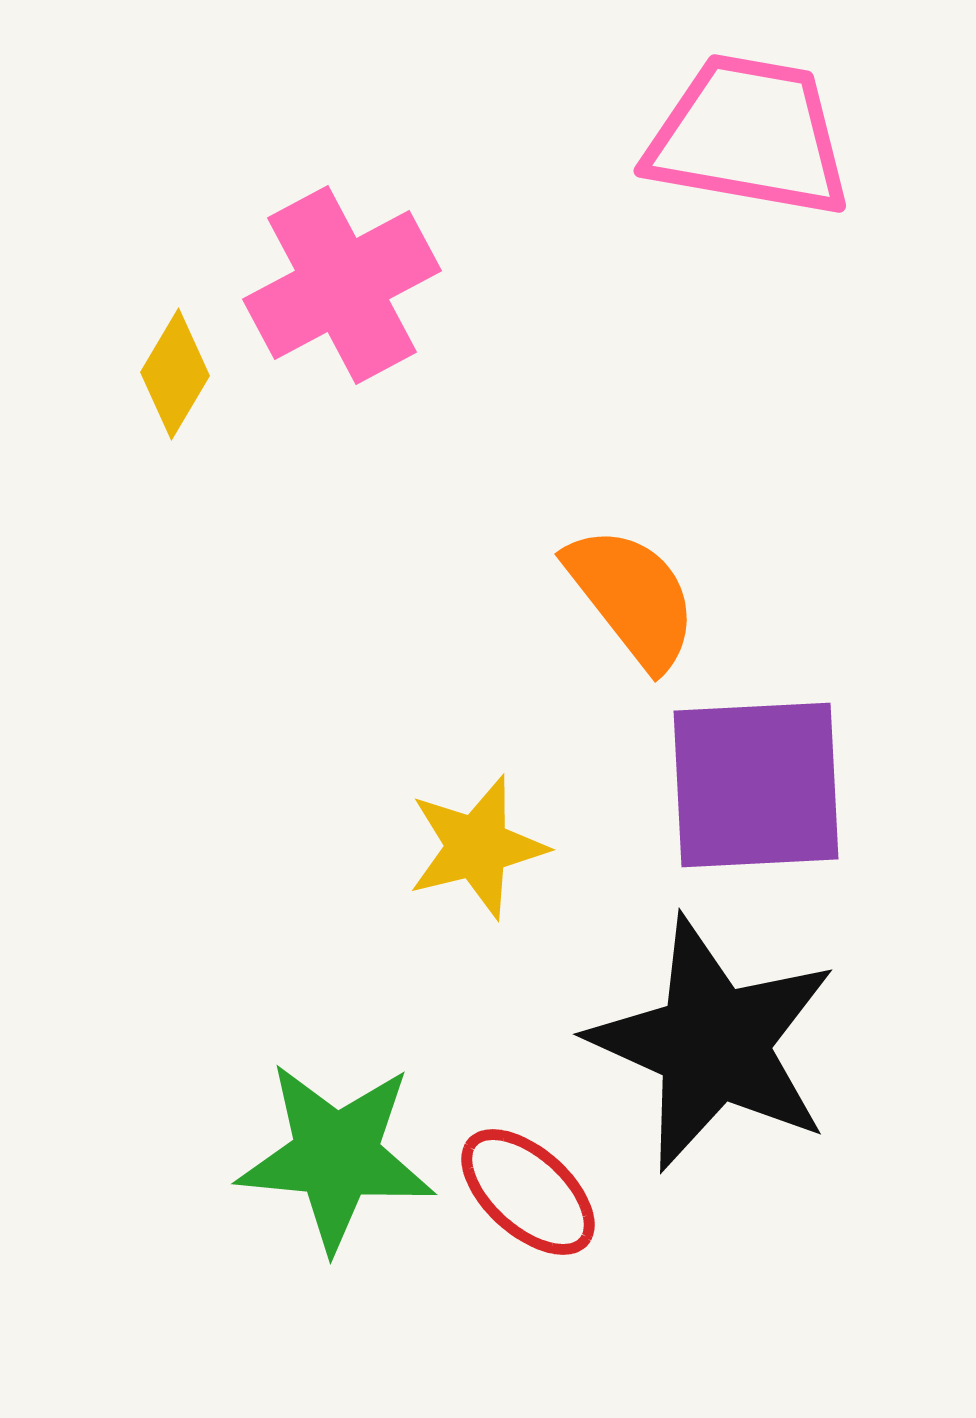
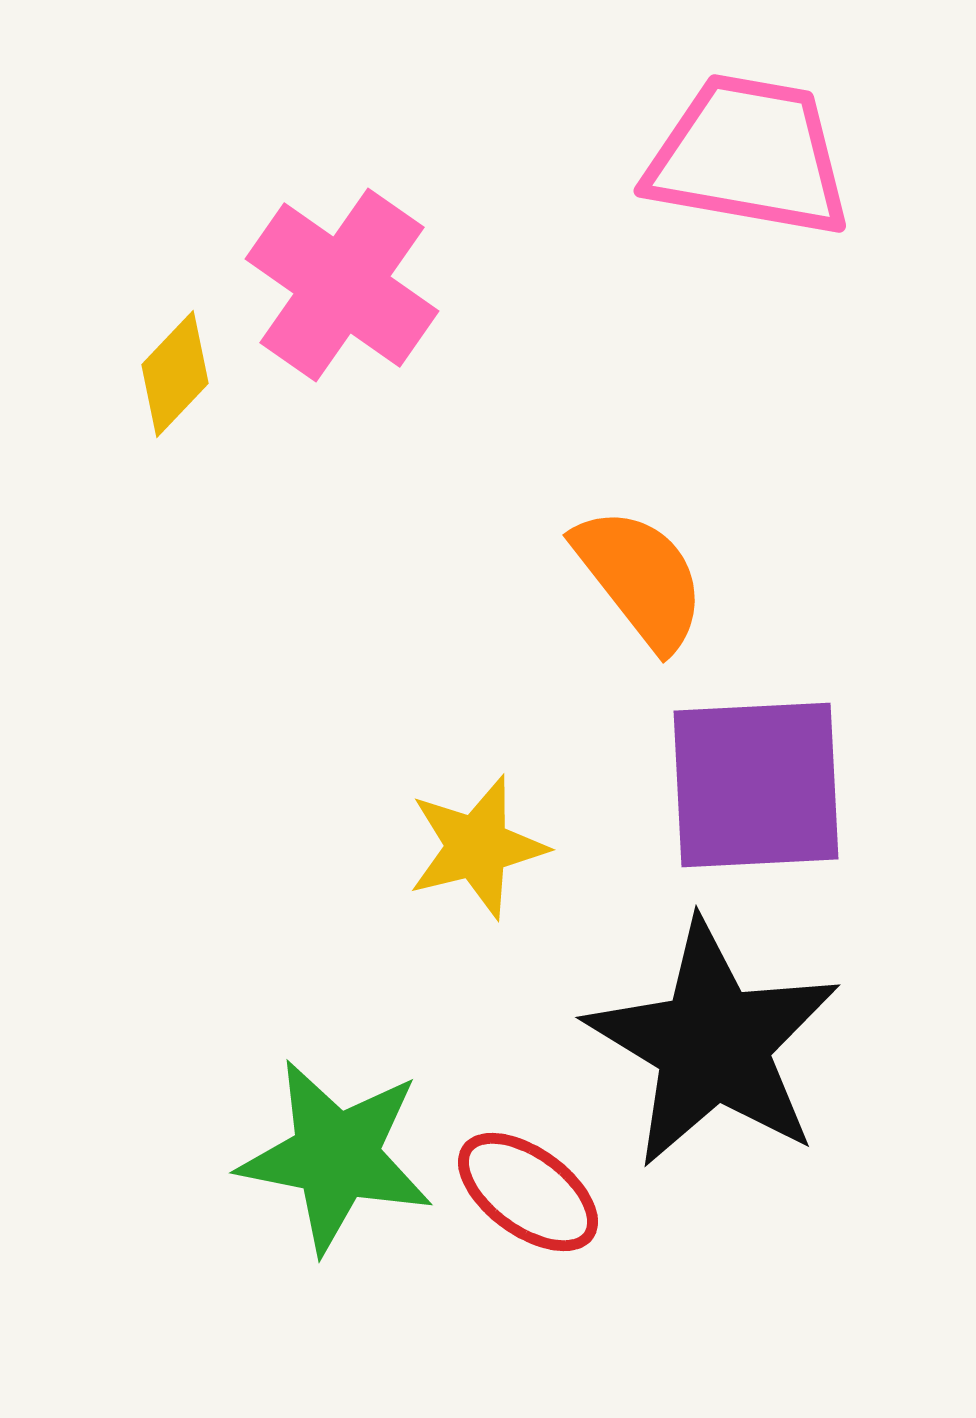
pink trapezoid: moved 20 px down
pink cross: rotated 27 degrees counterclockwise
yellow diamond: rotated 13 degrees clockwise
orange semicircle: moved 8 px right, 19 px up
black star: rotated 7 degrees clockwise
green star: rotated 6 degrees clockwise
red ellipse: rotated 6 degrees counterclockwise
